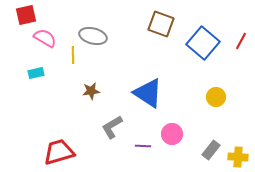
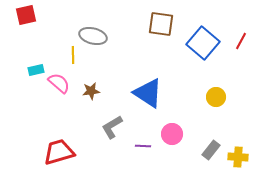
brown square: rotated 12 degrees counterclockwise
pink semicircle: moved 14 px right, 45 px down; rotated 10 degrees clockwise
cyan rectangle: moved 3 px up
